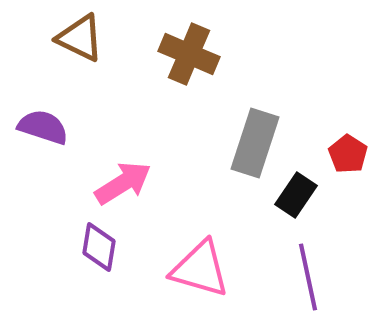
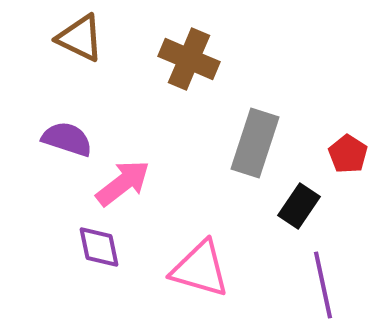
brown cross: moved 5 px down
purple semicircle: moved 24 px right, 12 px down
pink arrow: rotated 6 degrees counterclockwise
black rectangle: moved 3 px right, 11 px down
purple diamond: rotated 21 degrees counterclockwise
purple line: moved 15 px right, 8 px down
